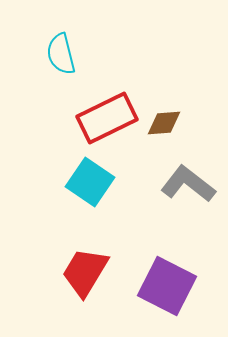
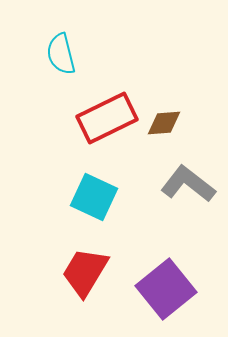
cyan square: moved 4 px right, 15 px down; rotated 9 degrees counterclockwise
purple square: moved 1 px left, 3 px down; rotated 24 degrees clockwise
